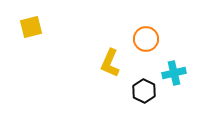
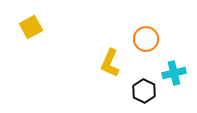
yellow square: rotated 15 degrees counterclockwise
